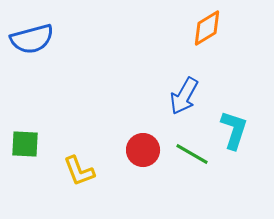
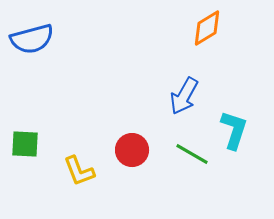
red circle: moved 11 px left
